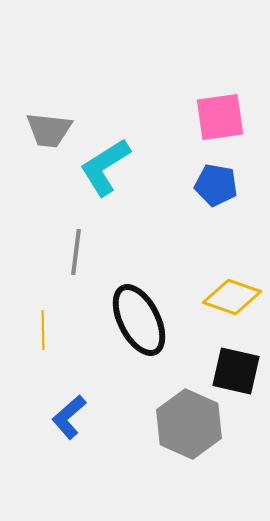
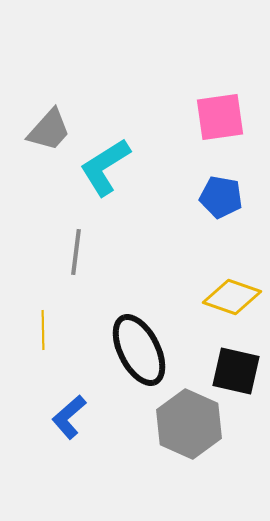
gray trapezoid: rotated 54 degrees counterclockwise
blue pentagon: moved 5 px right, 12 px down
black ellipse: moved 30 px down
